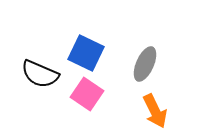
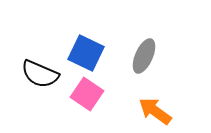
gray ellipse: moved 1 px left, 8 px up
orange arrow: rotated 152 degrees clockwise
